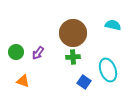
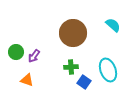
cyan semicircle: rotated 28 degrees clockwise
purple arrow: moved 4 px left, 3 px down
green cross: moved 2 px left, 10 px down
orange triangle: moved 4 px right, 1 px up
